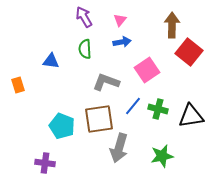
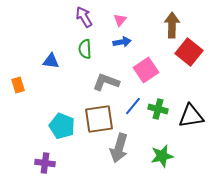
pink square: moved 1 px left
